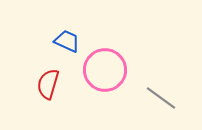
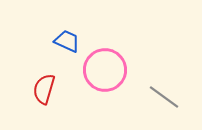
red semicircle: moved 4 px left, 5 px down
gray line: moved 3 px right, 1 px up
